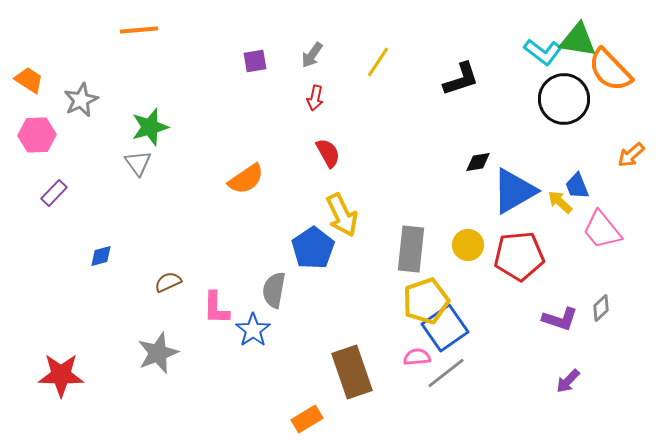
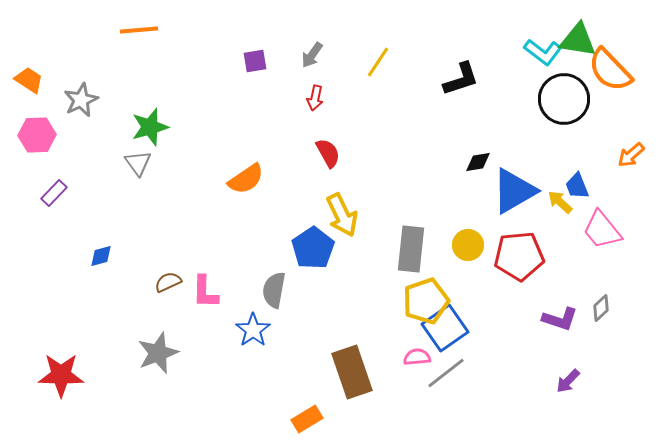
pink L-shape at (216, 308): moved 11 px left, 16 px up
